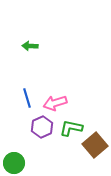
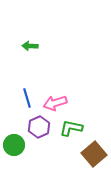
purple hexagon: moved 3 px left
brown square: moved 1 px left, 9 px down
green circle: moved 18 px up
